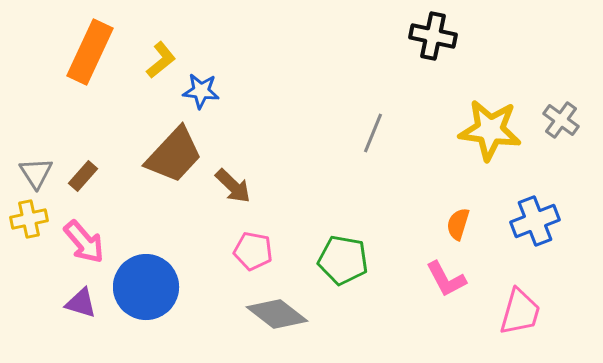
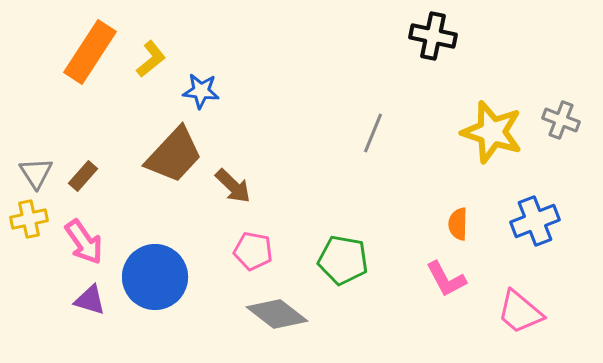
orange rectangle: rotated 8 degrees clockwise
yellow L-shape: moved 10 px left, 1 px up
gray cross: rotated 15 degrees counterclockwise
yellow star: moved 2 px right, 2 px down; rotated 10 degrees clockwise
orange semicircle: rotated 16 degrees counterclockwise
pink arrow: rotated 6 degrees clockwise
blue circle: moved 9 px right, 10 px up
purple triangle: moved 9 px right, 3 px up
pink trapezoid: rotated 114 degrees clockwise
